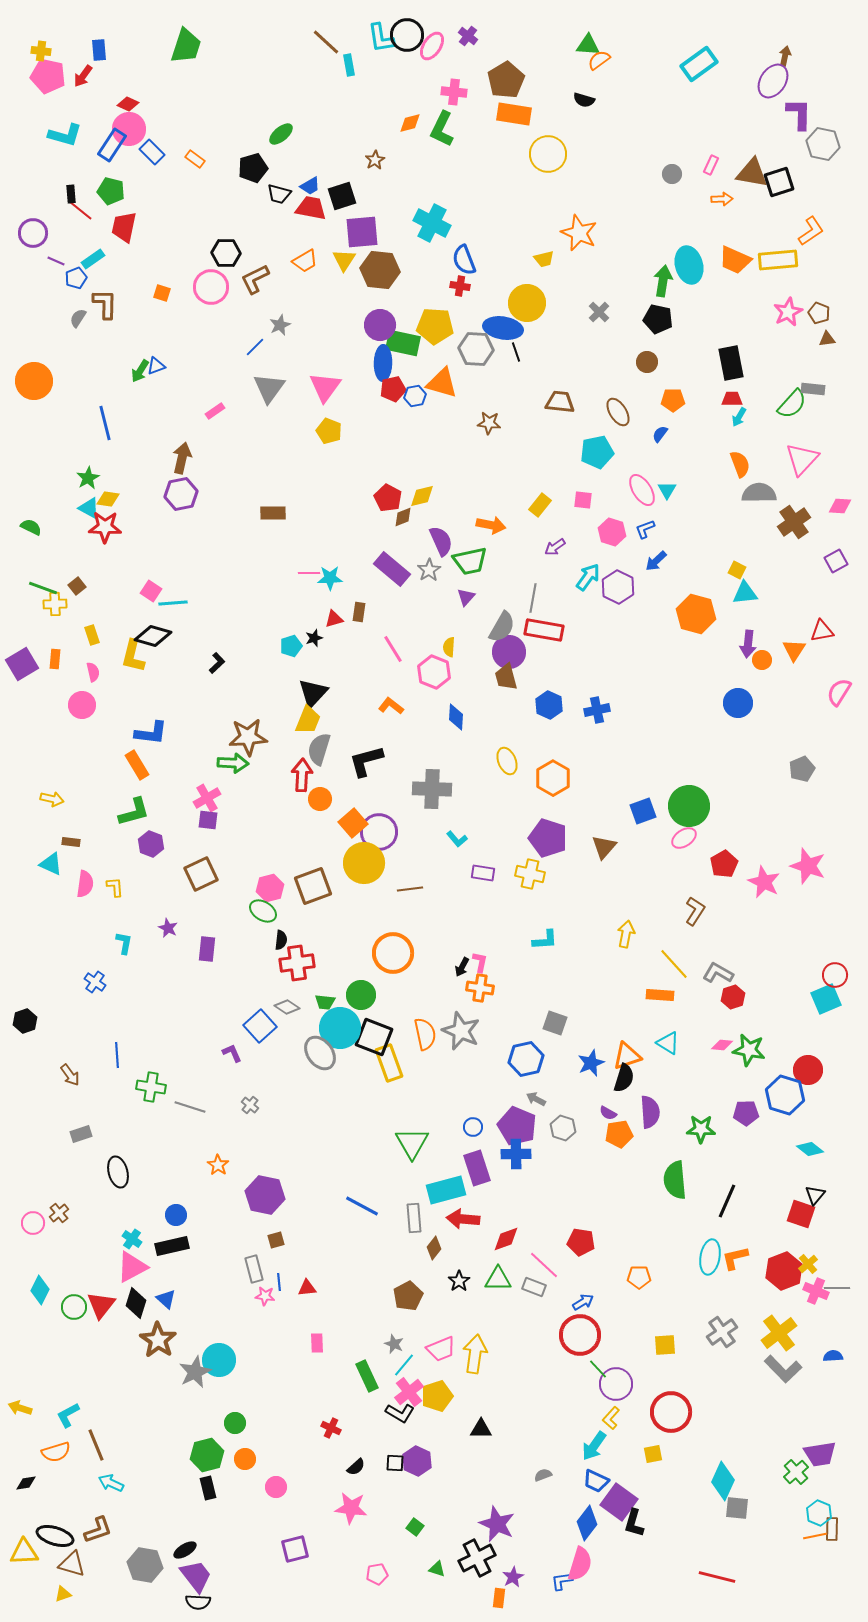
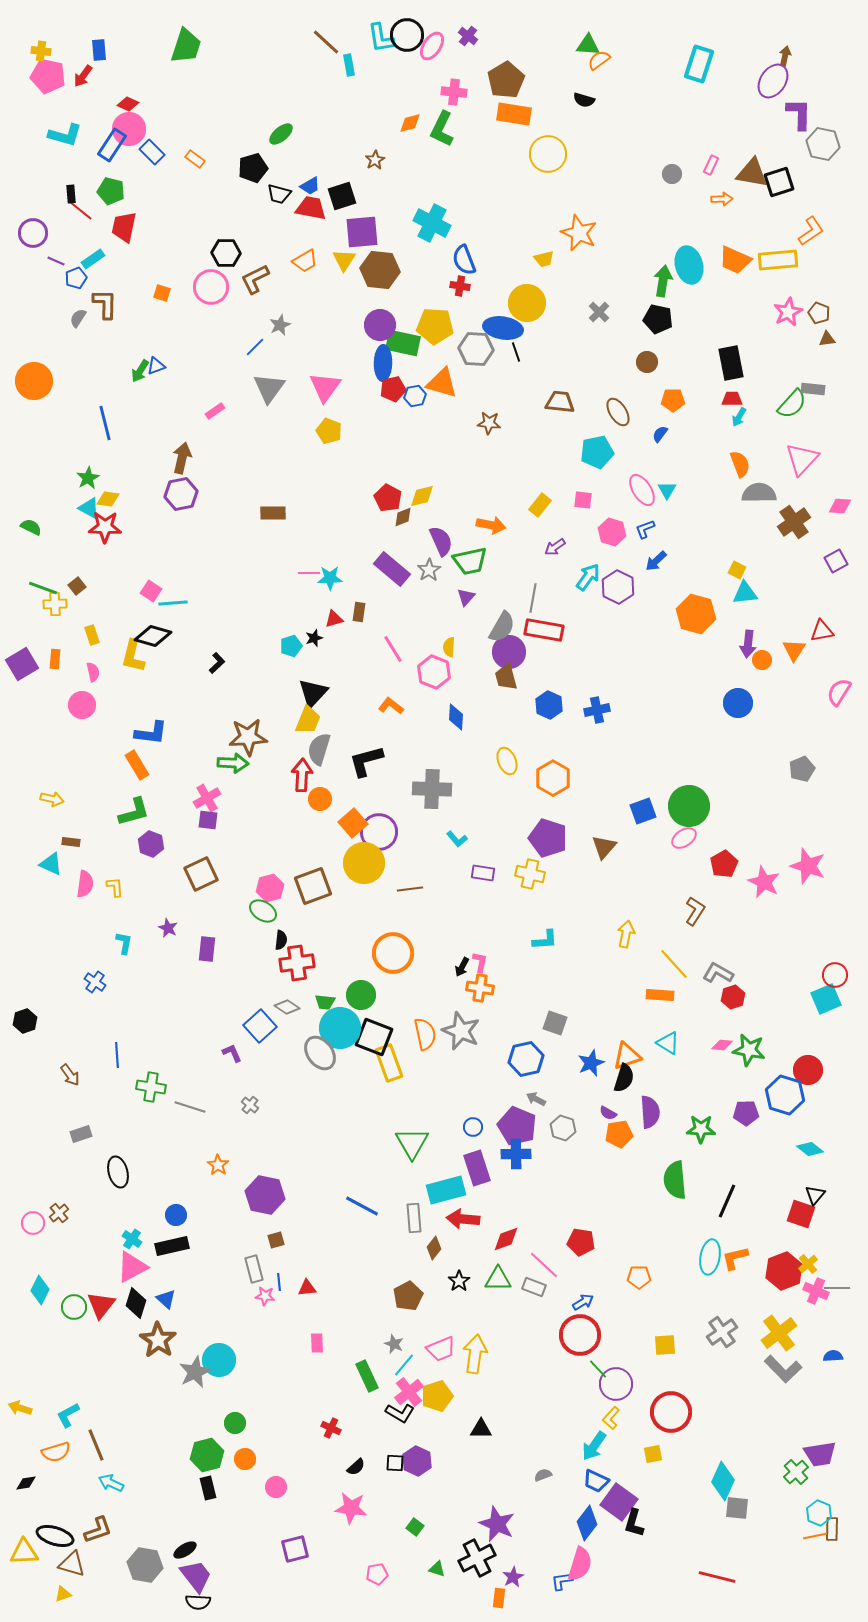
cyan rectangle at (699, 64): rotated 36 degrees counterclockwise
